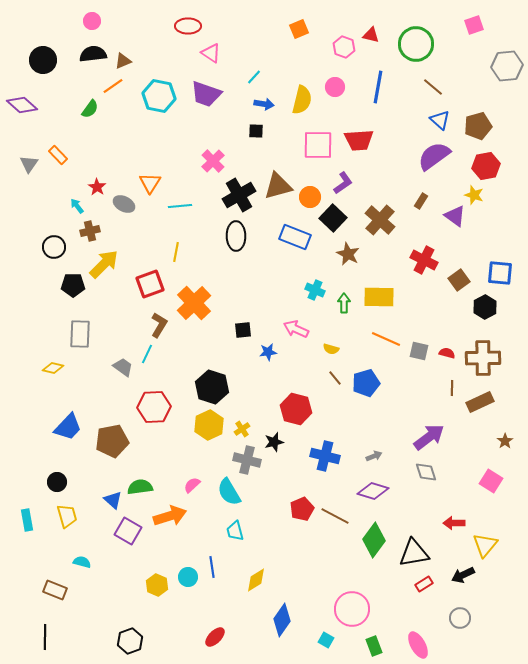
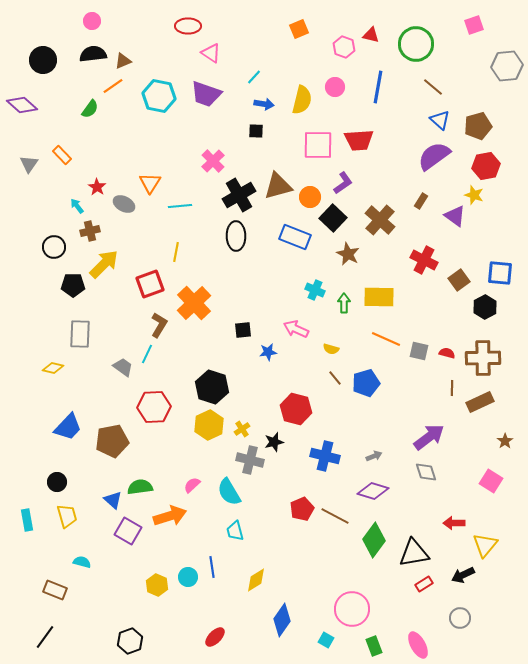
orange rectangle at (58, 155): moved 4 px right
gray cross at (247, 460): moved 3 px right
black line at (45, 637): rotated 35 degrees clockwise
